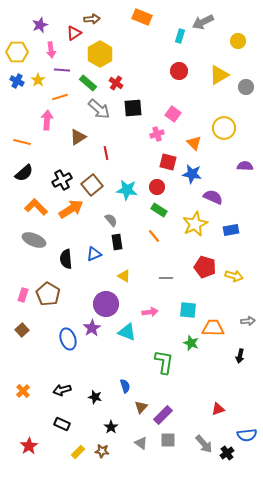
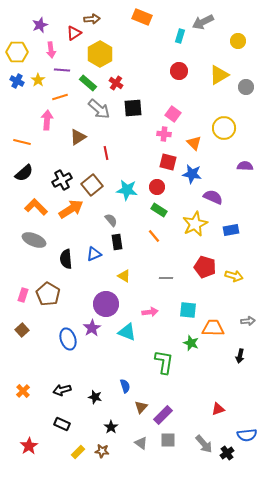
pink cross at (157, 134): moved 7 px right; rotated 24 degrees clockwise
